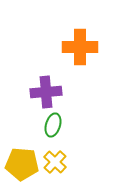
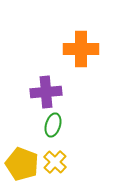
orange cross: moved 1 px right, 2 px down
yellow pentagon: rotated 16 degrees clockwise
